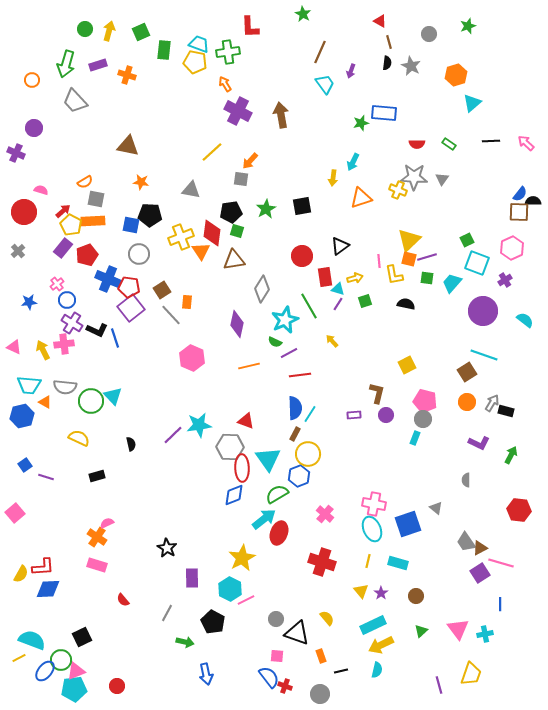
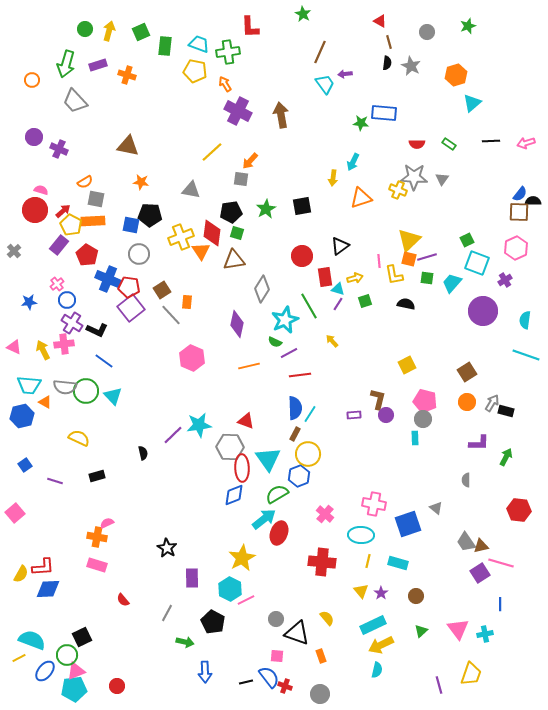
gray circle at (429, 34): moved 2 px left, 2 px up
green rectangle at (164, 50): moved 1 px right, 4 px up
yellow pentagon at (195, 62): moved 9 px down
purple arrow at (351, 71): moved 6 px left, 3 px down; rotated 64 degrees clockwise
green star at (361, 123): rotated 21 degrees clockwise
purple circle at (34, 128): moved 9 px down
pink arrow at (526, 143): rotated 60 degrees counterclockwise
purple cross at (16, 153): moved 43 px right, 4 px up
red circle at (24, 212): moved 11 px right, 2 px up
green square at (237, 231): moved 2 px down
purple rectangle at (63, 248): moved 4 px left, 3 px up
pink hexagon at (512, 248): moved 4 px right
gray cross at (18, 251): moved 4 px left
red pentagon at (87, 255): rotated 20 degrees counterclockwise
cyan semicircle at (525, 320): rotated 120 degrees counterclockwise
blue line at (115, 338): moved 11 px left, 23 px down; rotated 36 degrees counterclockwise
cyan line at (484, 355): moved 42 px right
brown L-shape at (377, 393): moved 1 px right, 6 px down
green circle at (91, 401): moved 5 px left, 10 px up
cyan rectangle at (415, 438): rotated 24 degrees counterclockwise
purple L-shape at (479, 443): rotated 25 degrees counterclockwise
black semicircle at (131, 444): moved 12 px right, 9 px down
green arrow at (511, 455): moved 5 px left, 2 px down
purple line at (46, 477): moved 9 px right, 4 px down
cyan ellipse at (372, 529): moved 11 px left, 6 px down; rotated 65 degrees counterclockwise
orange cross at (97, 537): rotated 24 degrees counterclockwise
brown triangle at (480, 548): moved 1 px right, 2 px up; rotated 14 degrees clockwise
red cross at (322, 562): rotated 12 degrees counterclockwise
green circle at (61, 660): moved 6 px right, 5 px up
black line at (341, 671): moved 95 px left, 11 px down
blue arrow at (206, 674): moved 1 px left, 2 px up; rotated 10 degrees clockwise
